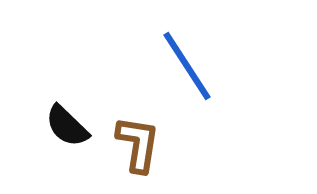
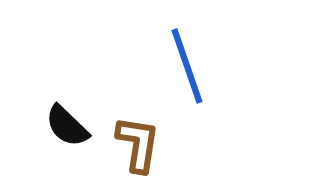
blue line: rotated 14 degrees clockwise
